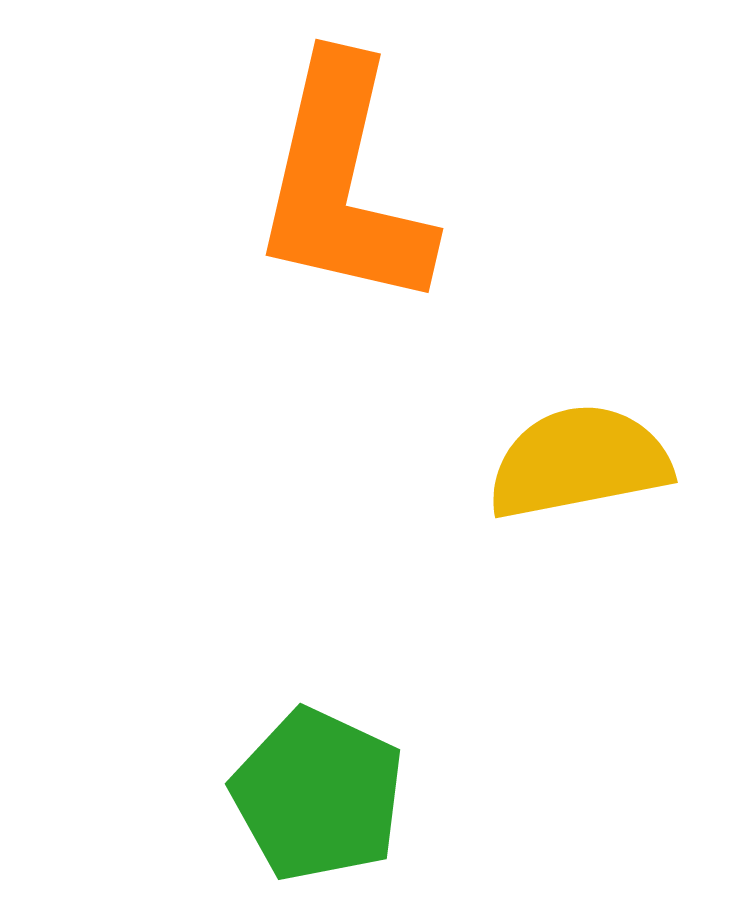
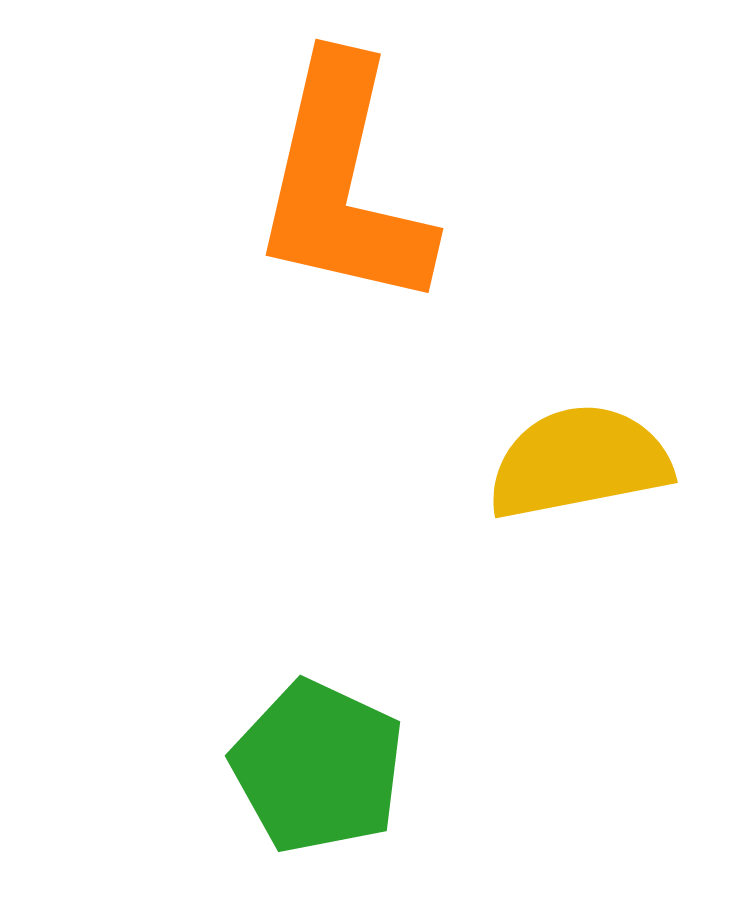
green pentagon: moved 28 px up
